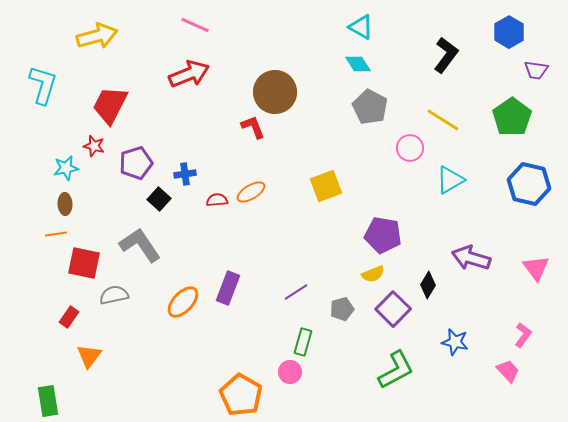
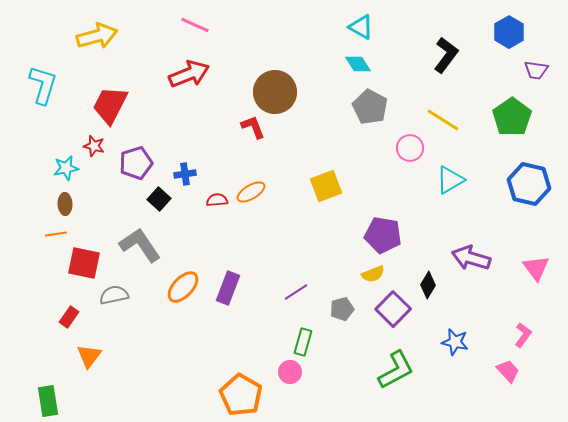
orange ellipse at (183, 302): moved 15 px up
